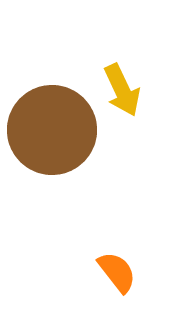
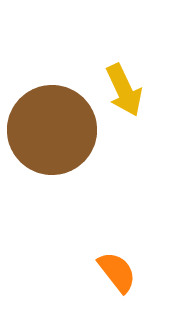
yellow arrow: moved 2 px right
